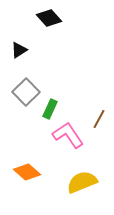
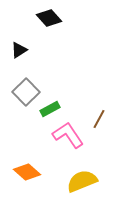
green rectangle: rotated 36 degrees clockwise
yellow semicircle: moved 1 px up
